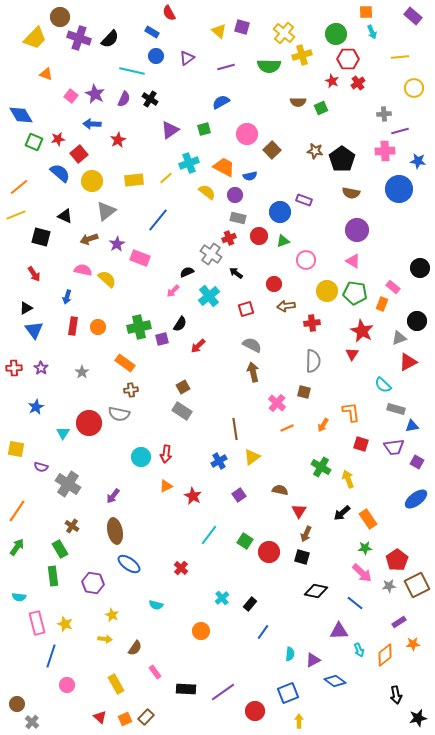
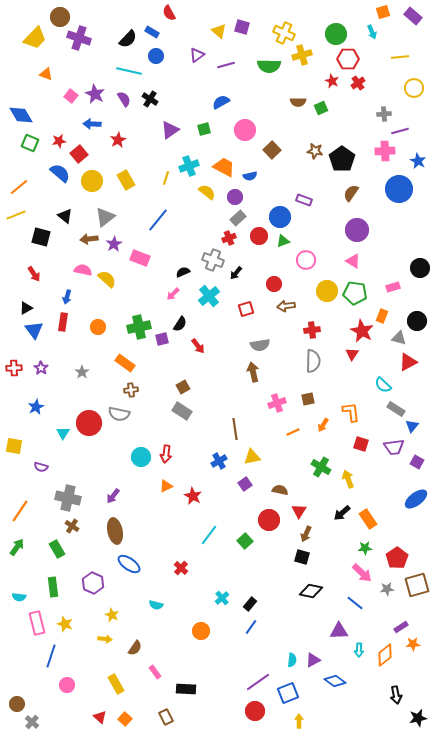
orange square at (366, 12): moved 17 px right; rotated 16 degrees counterclockwise
yellow cross at (284, 33): rotated 15 degrees counterclockwise
black semicircle at (110, 39): moved 18 px right
purple triangle at (187, 58): moved 10 px right, 3 px up
purple line at (226, 67): moved 2 px up
cyan line at (132, 71): moved 3 px left
purple semicircle at (124, 99): rotated 56 degrees counterclockwise
pink circle at (247, 134): moved 2 px left, 4 px up
red star at (58, 139): moved 1 px right, 2 px down
green square at (34, 142): moved 4 px left, 1 px down
blue star at (418, 161): rotated 21 degrees clockwise
cyan cross at (189, 163): moved 3 px down
yellow line at (166, 178): rotated 32 degrees counterclockwise
yellow rectangle at (134, 180): moved 8 px left; rotated 66 degrees clockwise
brown semicircle at (351, 193): rotated 114 degrees clockwise
purple circle at (235, 195): moved 2 px down
gray triangle at (106, 211): moved 1 px left, 6 px down
blue circle at (280, 212): moved 5 px down
black triangle at (65, 216): rotated 14 degrees clockwise
gray rectangle at (238, 218): rotated 56 degrees counterclockwise
brown arrow at (89, 239): rotated 12 degrees clockwise
purple star at (117, 244): moved 3 px left
gray cross at (211, 254): moved 2 px right, 6 px down; rotated 15 degrees counterclockwise
black semicircle at (187, 272): moved 4 px left
black arrow at (236, 273): rotated 88 degrees counterclockwise
pink rectangle at (393, 287): rotated 56 degrees counterclockwise
pink arrow at (173, 291): moved 3 px down
orange rectangle at (382, 304): moved 12 px down
red cross at (312, 323): moved 7 px down
red rectangle at (73, 326): moved 10 px left, 4 px up
gray triangle at (399, 338): rotated 35 degrees clockwise
gray semicircle at (252, 345): moved 8 px right; rotated 144 degrees clockwise
red arrow at (198, 346): rotated 84 degrees counterclockwise
brown square at (304, 392): moved 4 px right, 7 px down; rotated 24 degrees counterclockwise
pink cross at (277, 403): rotated 30 degrees clockwise
gray rectangle at (396, 409): rotated 18 degrees clockwise
blue triangle at (412, 426): rotated 40 degrees counterclockwise
orange line at (287, 428): moved 6 px right, 4 px down
yellow square at (16, 449): moved 2 px left, 3 px up
yellow triangle at (252, 457): rotated 24 degrees clockwise
gray cross at (68, 484): moved 14 px down; rotated 20 degrees counterclockwise
purple square at (239, 495): moved 6 px right, 11 px up
orange line at (17, 511): moved 3 px right
green square at (245, 541): rotated 14 degrees clockwise
green rectangle at (60, 549): moved 3 px left
red circle at (269, 552): moved 32 px up
red pentagon at (397, 560): moved 2 px up
green rectangle at (53, 576): moved 11 px down
purple hexagon at (93, 583): rotated 15 degrees clockwise
brown square at (417, 585): rotated 10 degrees clockwise
gray star at (389, 586): moved 2 px left, 3 px down
black diamond at (316, 591): moved 5 px left
purple rectangle at (399, 622): moved 2 px right, 5 px down
blue line at (263, 632): moved 12 px left, 5 px up
cyan arrow at (359, 650): rotated 24 degrees clockwise
cyan semicircle at (290, 654): moved 2 px right, 6 px down
purple line at (223, 692): moved 35 px right, 10 px up
brown rectangle at (146, 717): moved 20 px right; rotated 70 degrees counterclockwise
orange square at (125, 719): rotated 24 degrees counterclockwise
